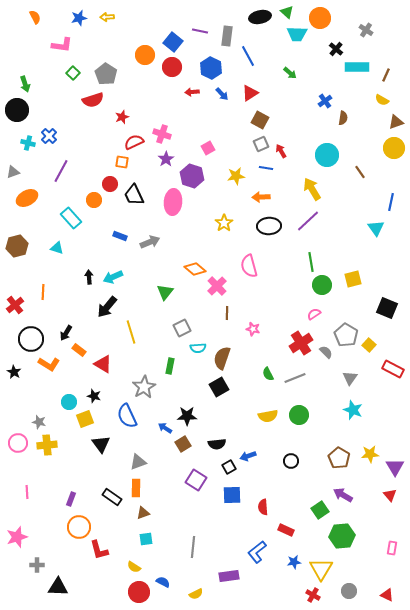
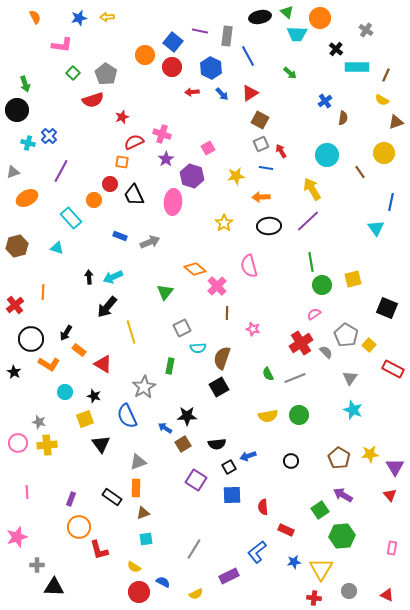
yellow circle at (394, 148): moved 10 px left, 5 px down
cyan circle at (69, 402): moved 4 px left, 10 px up
gray line at (193, 547): moved 1 px right, 2 px down; rotated 25 degrees clockwise
purple rectangle at (229, 576): rotated 18 degrees counterclockwise
black triangle at (58, 587): moved 4 px left
red cross at (313, 595): moved 1 px right, 3 px down; rotated 24 degrees counterclockwise
